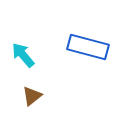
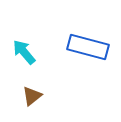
cyan arrow: moved 1 px right, 3 px up
